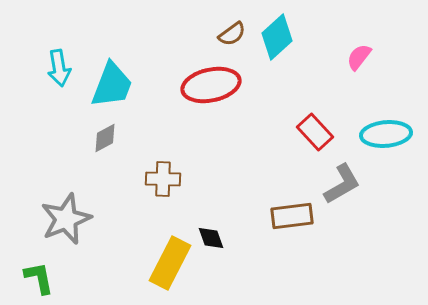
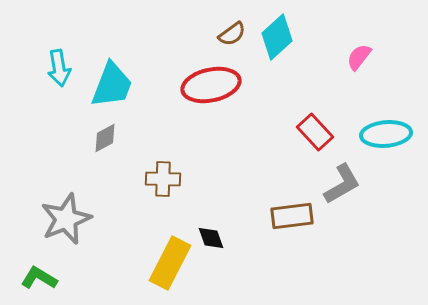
green L-shape: rotated 48 degrees counterclockwise
